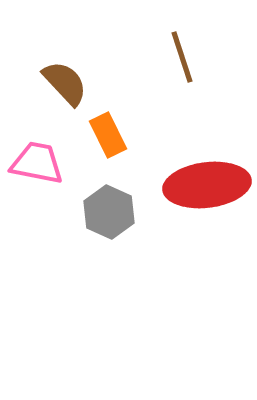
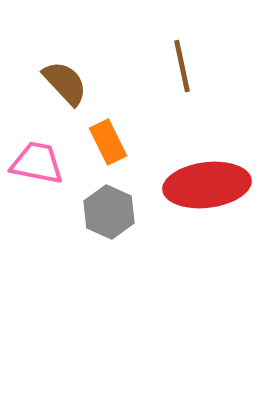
brown line: moved 9 px down; rotated 6 degrees clockwise
orange rectangle: moved 7 px down
